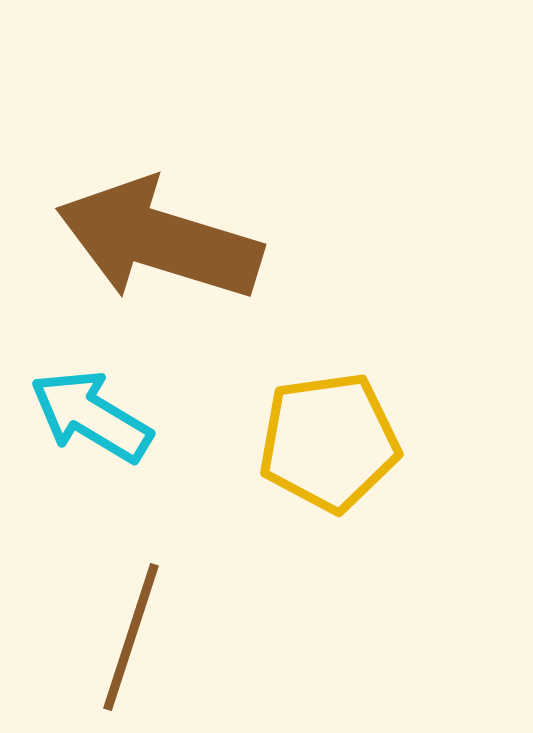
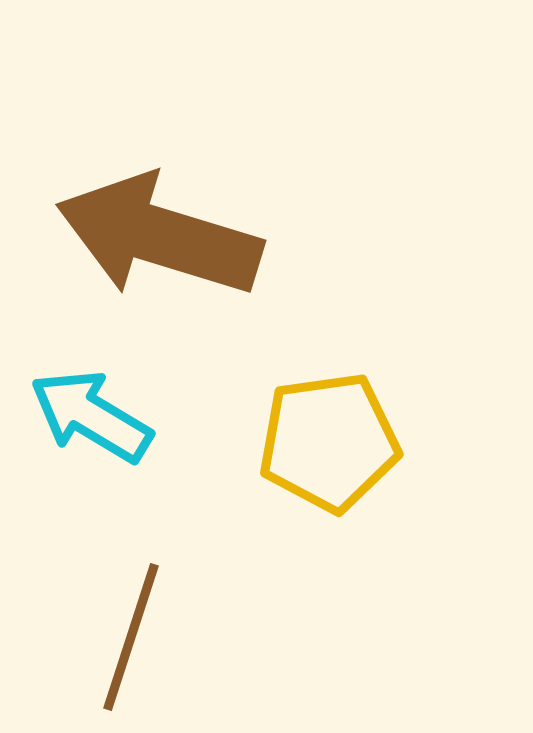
brown arrow: moved 4 px up
